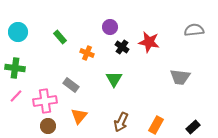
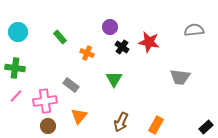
black rectangle: moved 13 px right
